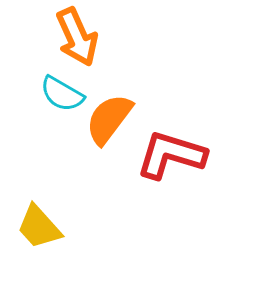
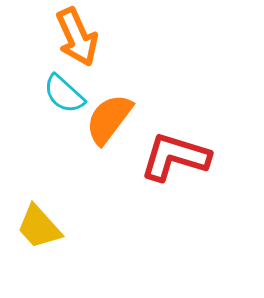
cyan semicircle: moved 2 px right; rotated 12 degrees clockwise
red L-shape: moved 4 px right, 2 px down
